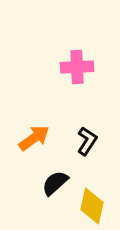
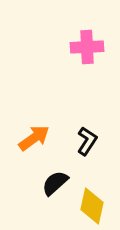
pink cross: moved 10 px right, 20 px up
